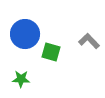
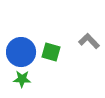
blue circle: moved 4 px left, 18 px down
green star: moved 1 px right
